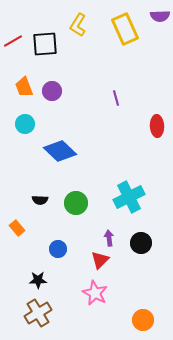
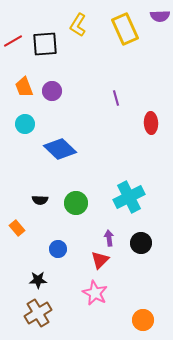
red ellipse: moved 6 px left, 3 px up
blue diamond: moved 2 px up
